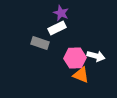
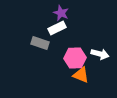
white arrow: moved 4 px right, 2 px up
